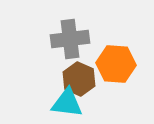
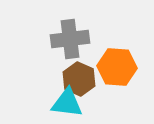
orange hexagon: moved 1 px right, 3 px down
